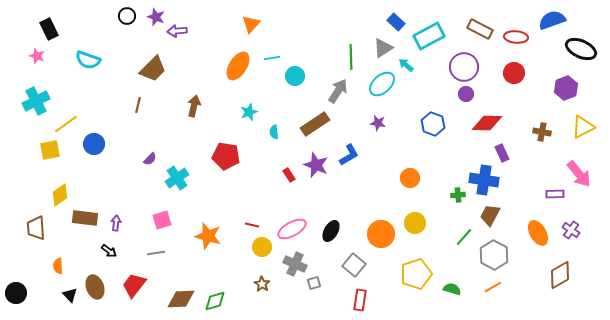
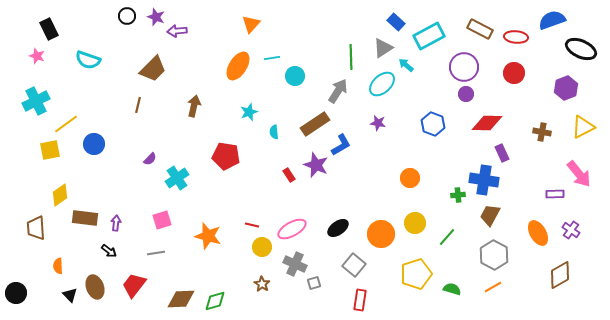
blue L-shape at (349, 155): moved 8 px left, 10 px up
black ellipse at (331, 231): moved 7 px right, 3 px up; rotated 25 degrees clockwise
green line at (464, 237): moved 17 px left
